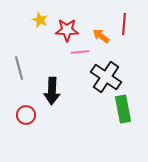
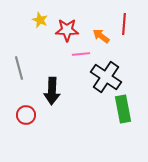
pink line: moved 1 px right, 2 px down
